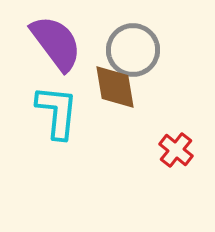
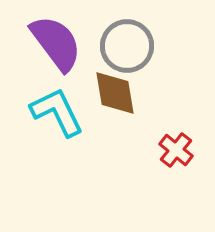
gray circle: moved 6 px left, 4 px up
brown diamond: moved 6 px down
cyan L-shape: rotated 32 degrees counterclockwise
